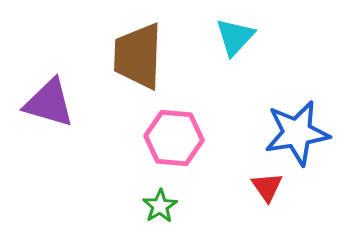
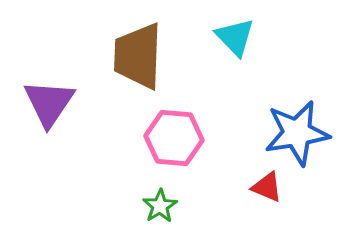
cyan triangle: rotated 27 degrees counterclockwise
purple triangle: rotated 48 degrees clockwise
red triangle: rotated 32 degrees counterclockwise
